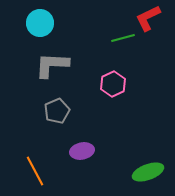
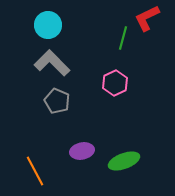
red L-shape: moved 1 px left
cyan circle: moved 8 px right, 2 px down
green line: rotated 60 degrees counterclockwise
gray L-shape: moved 2 px up; rotated 42 degrees clockwise
pink hexagon: moved 2 px right, 1 px up
gray pentagon: moved 10 px up; rotated 25 degrees counterclockwise
green ellipse: moved 24 px left, 11 px up
